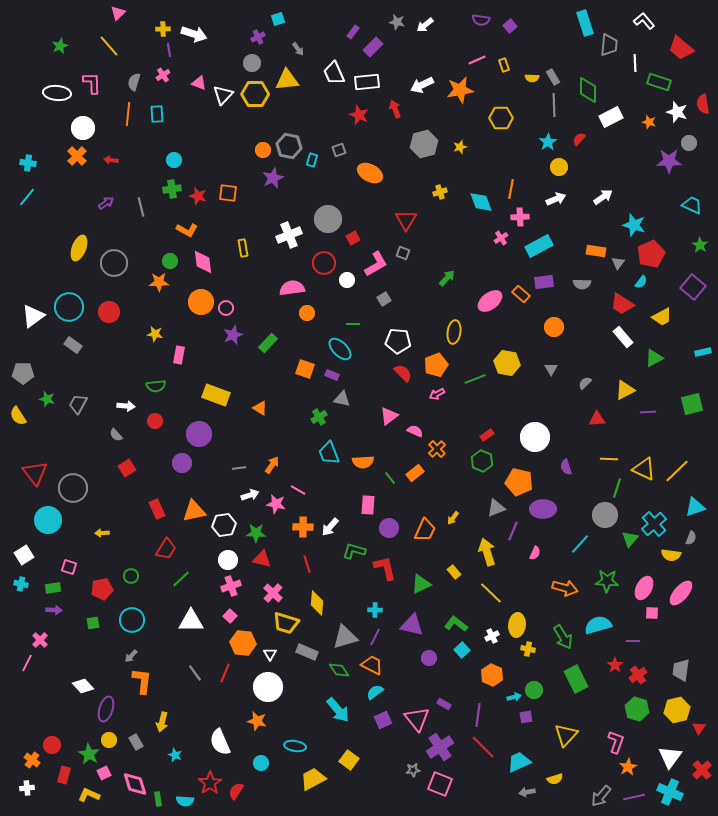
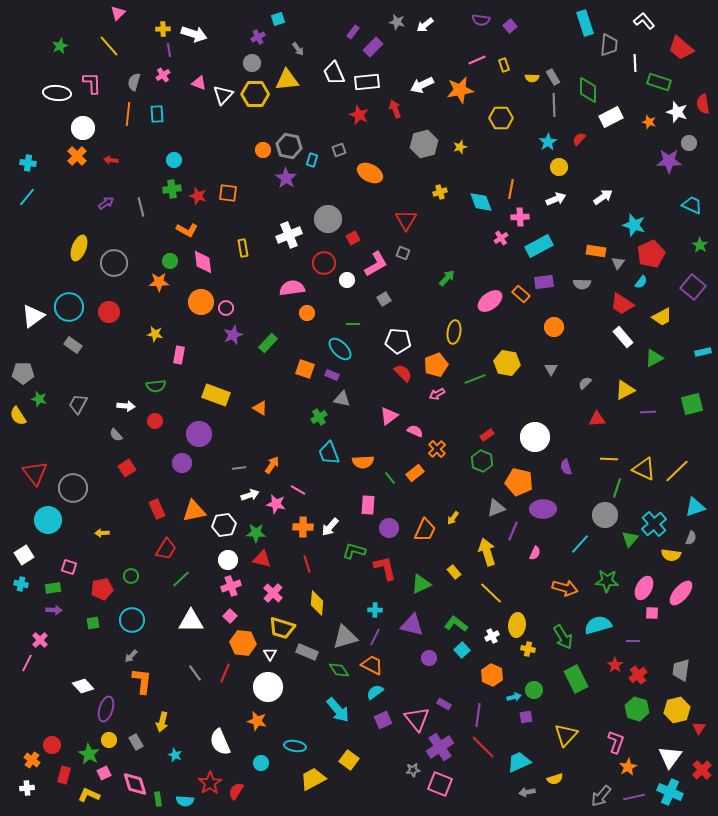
purple star at (273, 178): moved 13 px right; rotated 15 degrees counterclockwise
green star at (47, 399): moved 8 px left
yellow trapezoid at (286, 623): moved 4 px left, 5 px down
